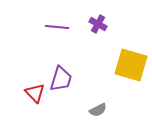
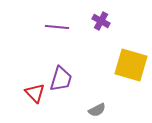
purple cross: moved 3 px right, 3 px up
gray semicircle: moved 1 px left
